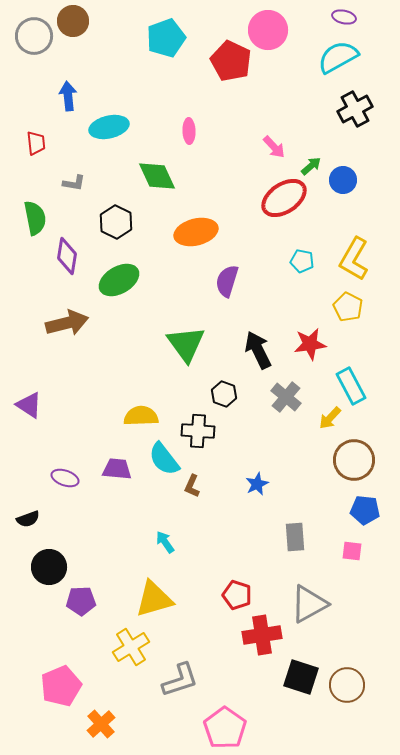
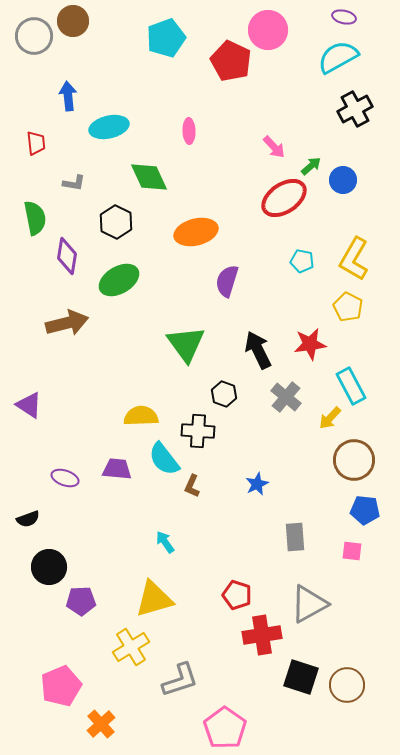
green diamond at (157, 176): moved 8 px left, 1 px down
